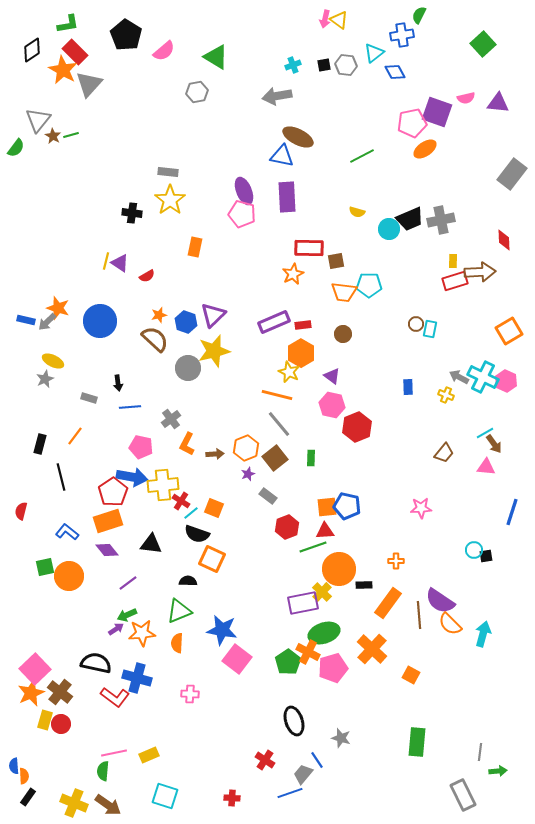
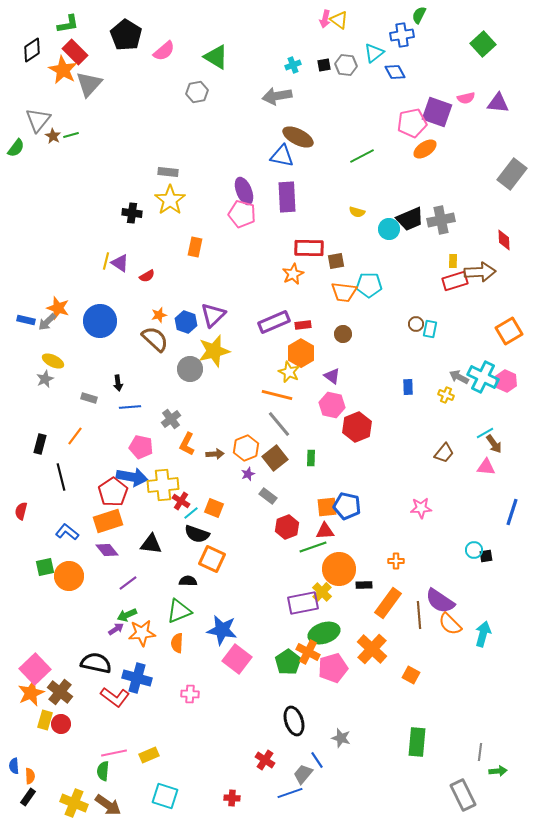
gray circle at (188, 368): moved 2 px right, 1 px down
orange semicircle at (24, 776): moved 6 px right
